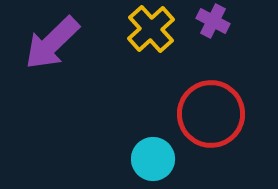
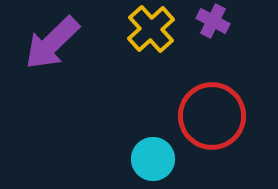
red circle: moved 1 px right, 2 px down
